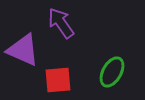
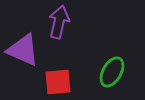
purple arrow: moved 2 px left, 1 px up; rotated 48 degrees clockwise
red square: moved 2 px down
